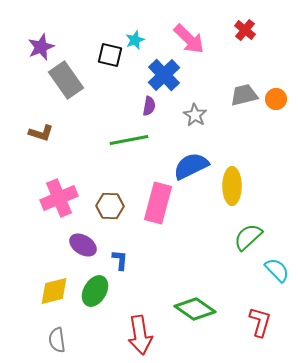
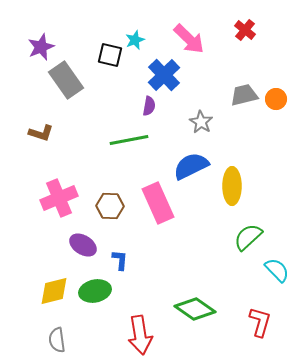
gray star: moved 6 px right, 7 px down
pink rectangle: rotated 39 degrees counterclockwise
green ellipse: rotated 48 degrees clockwise
